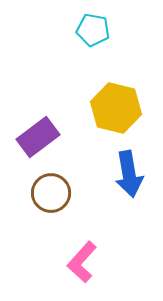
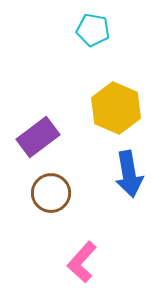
yellow hexagon: rotated 9 degrees clockwise
